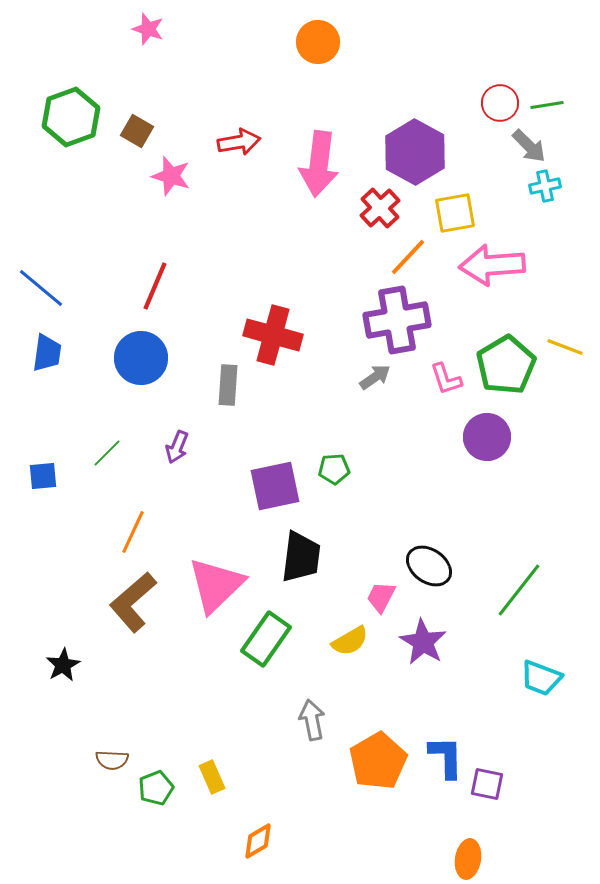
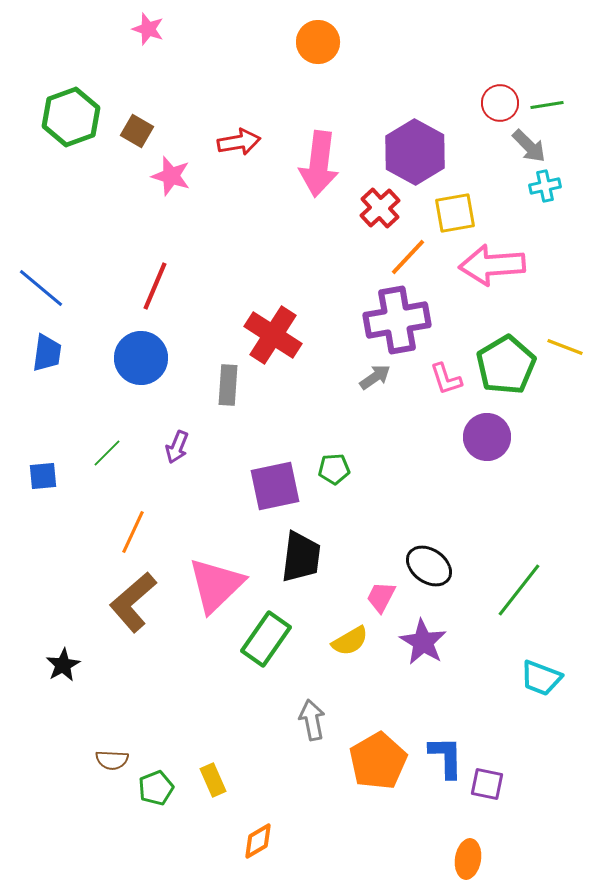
red cross at (273, 335): rotated 18 degrees clockwise
yellow rectangle at (212, 777): moved 1 px right, 3 px down
